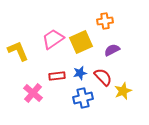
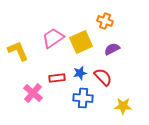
orange cross: rotated 28 degrees clockwise
pink trapezoid: moved 1 px up
purple semicircle: moved 1 px up
red rectangle: moved 2 px down
yellow star: moved 15 px down; rotated 24 degrees clockwise
blue cross: rotated 18 degrees clockwise
